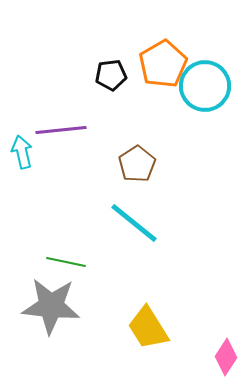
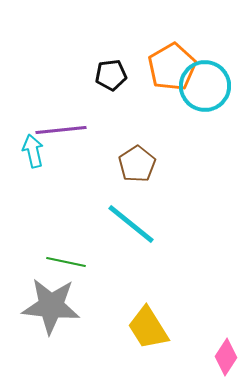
orange pentagon: moved 9 px right, 3 px down
cyan arrow: moved 11 px right, 1 px up
cyan line: moved 3 px left, 1 px down
